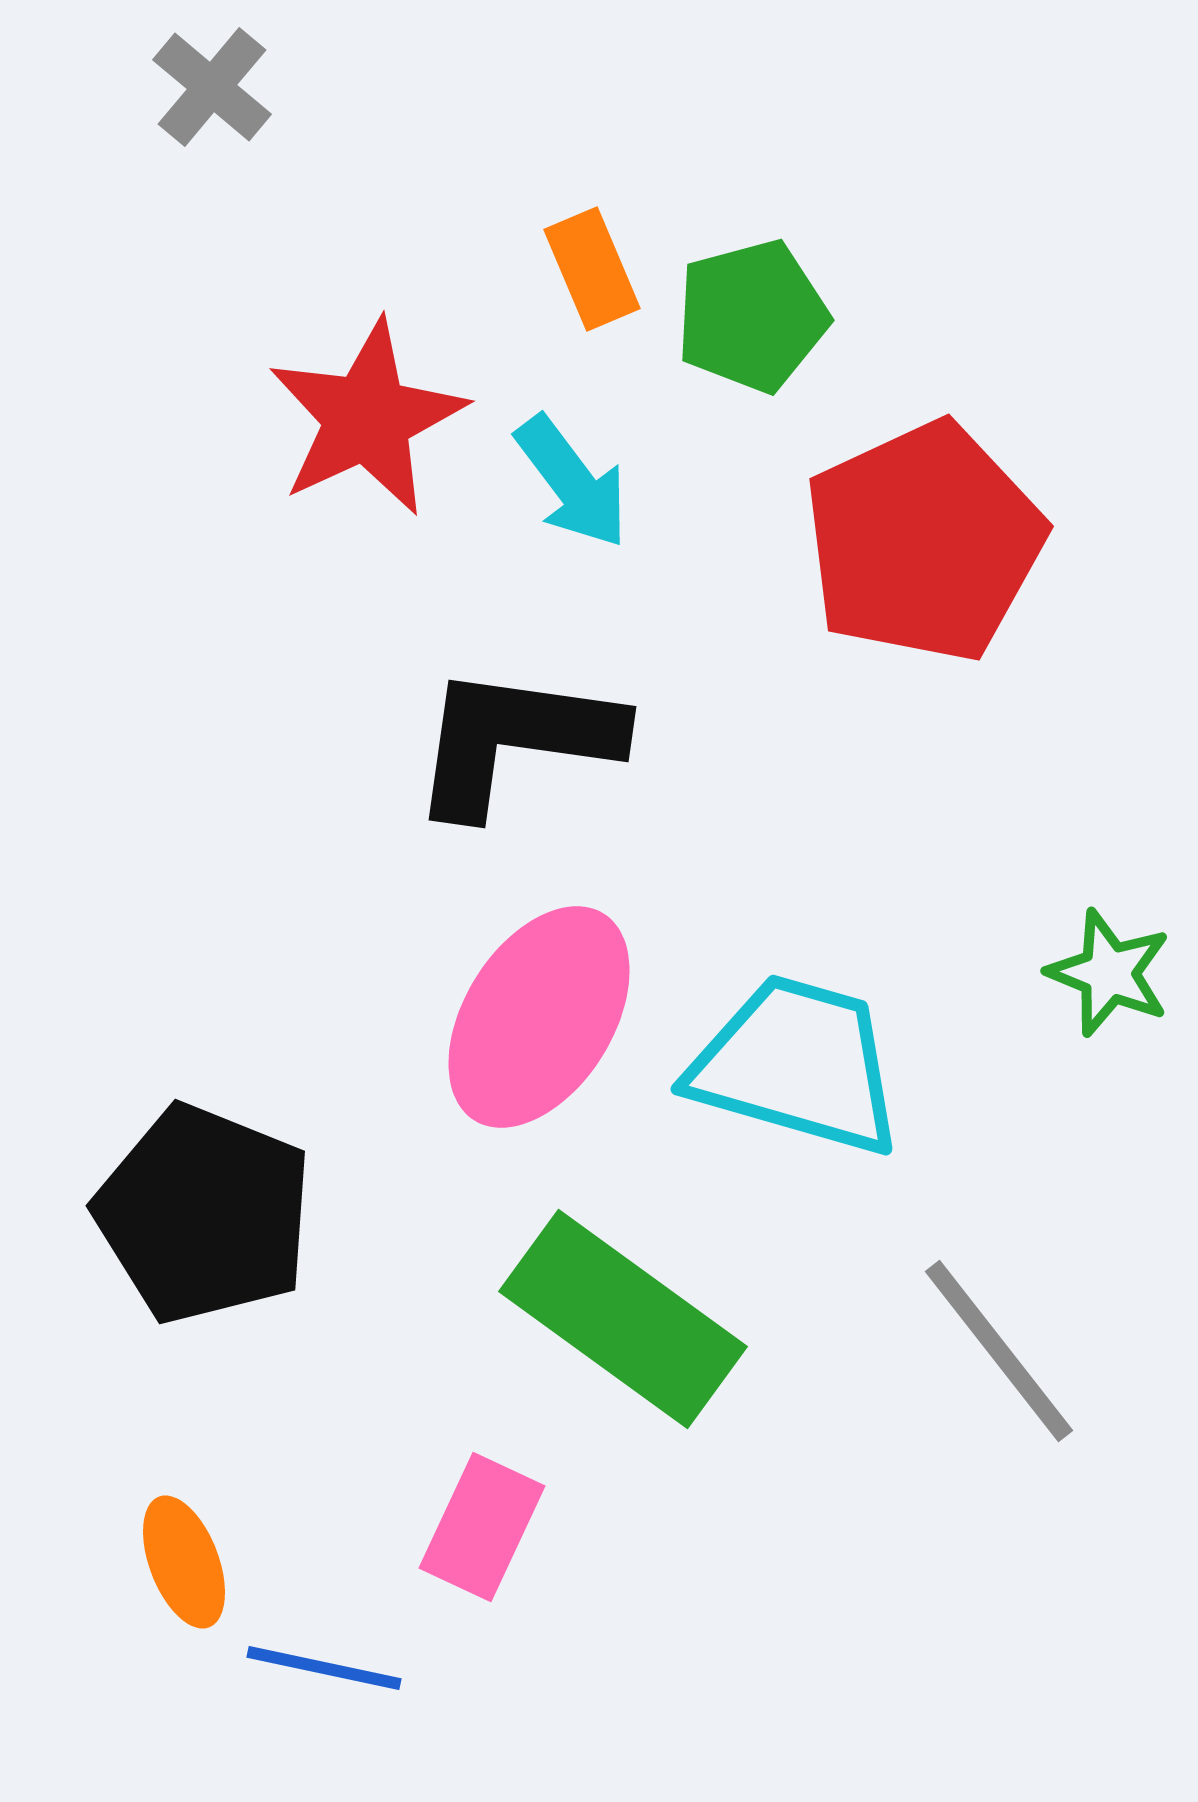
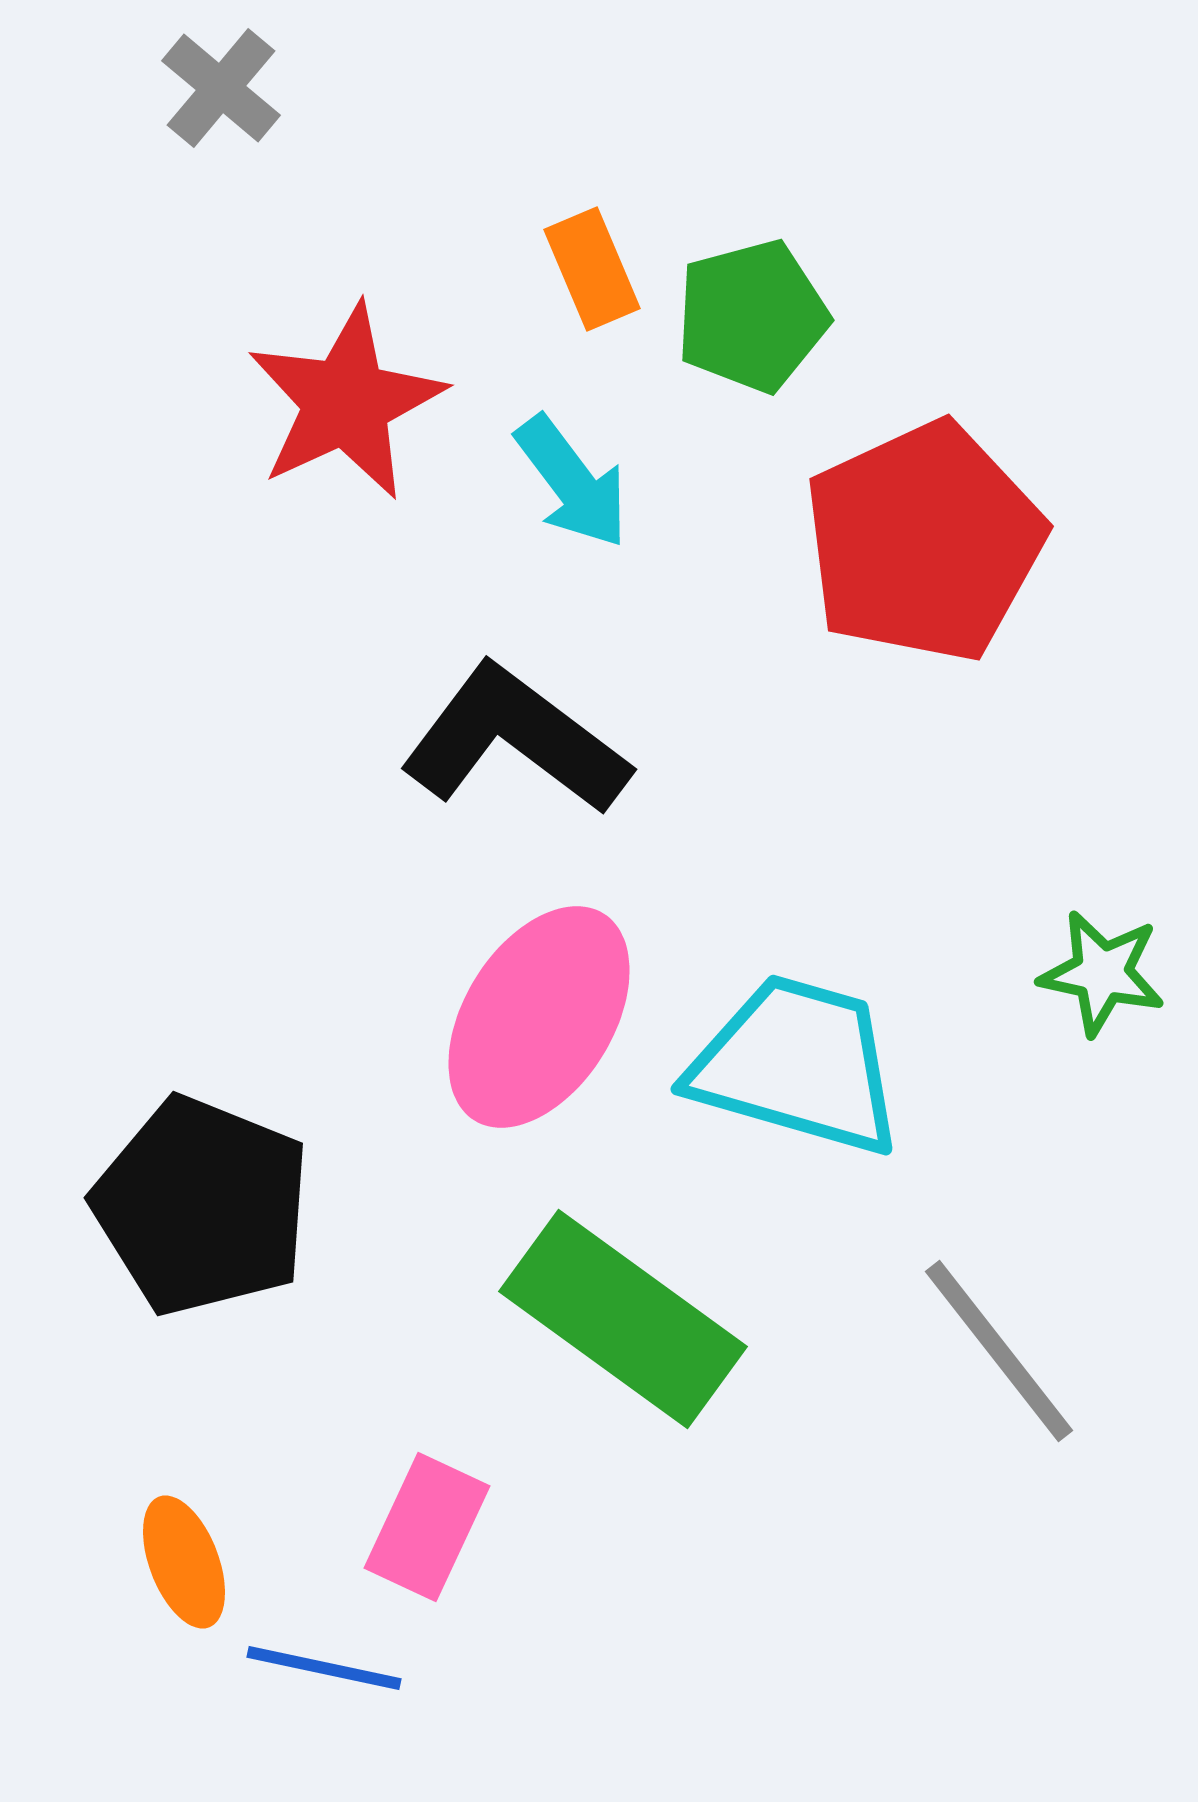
gray cross: moved 9 px right, 1 px down
red star: moved 21 px left, 16 px up
black L-shape: rotated 29 degrees clockwise
green star: moved 7 px left; rotated 10 degrees counterclockwise
black pentagon: moved 2 px left, 8 px up
pink rectangle: moved 55 px left
